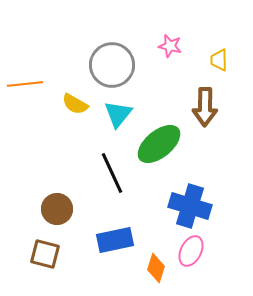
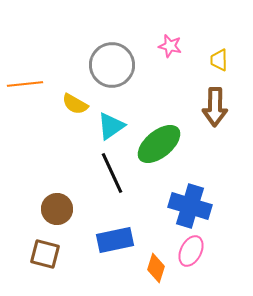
brown arrow: moved 10 px right
cyan triangle: moved 7 px left, 12 px down; rotated 16 degrees clockwise
